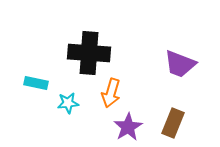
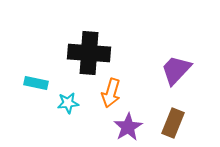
purple trapezoid: moved 4 px left, 6 px down; rotated 112 degrees clockwise
